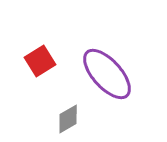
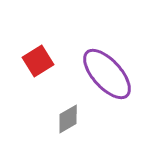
red square: moved 2 px left
